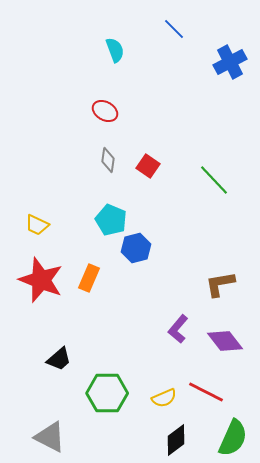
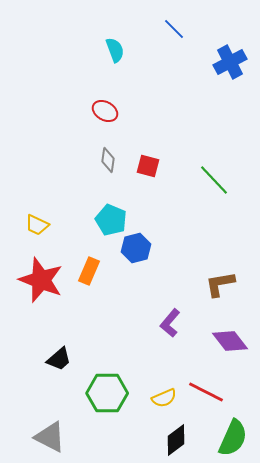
red square: rotated 20 degrees counterclockwise
orange rectangle: moved 7 px up
purple L-shape: moved 8 px left, 6 px up
purple diamond: moved 5 px right
